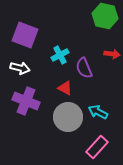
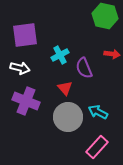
purple square: rotated 28 degrees counterclockwise
red triangle: rotated 21 degrees clockwise
